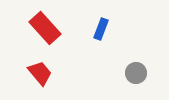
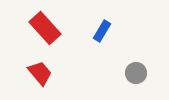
blue rectangle: moved 1 px right, 2 px down; rotated 10 degrees clockwise
